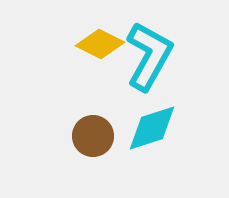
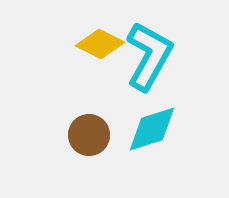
cyan diamond: moved 1 px down
brown circle: moved 4 px left, 1 px up
